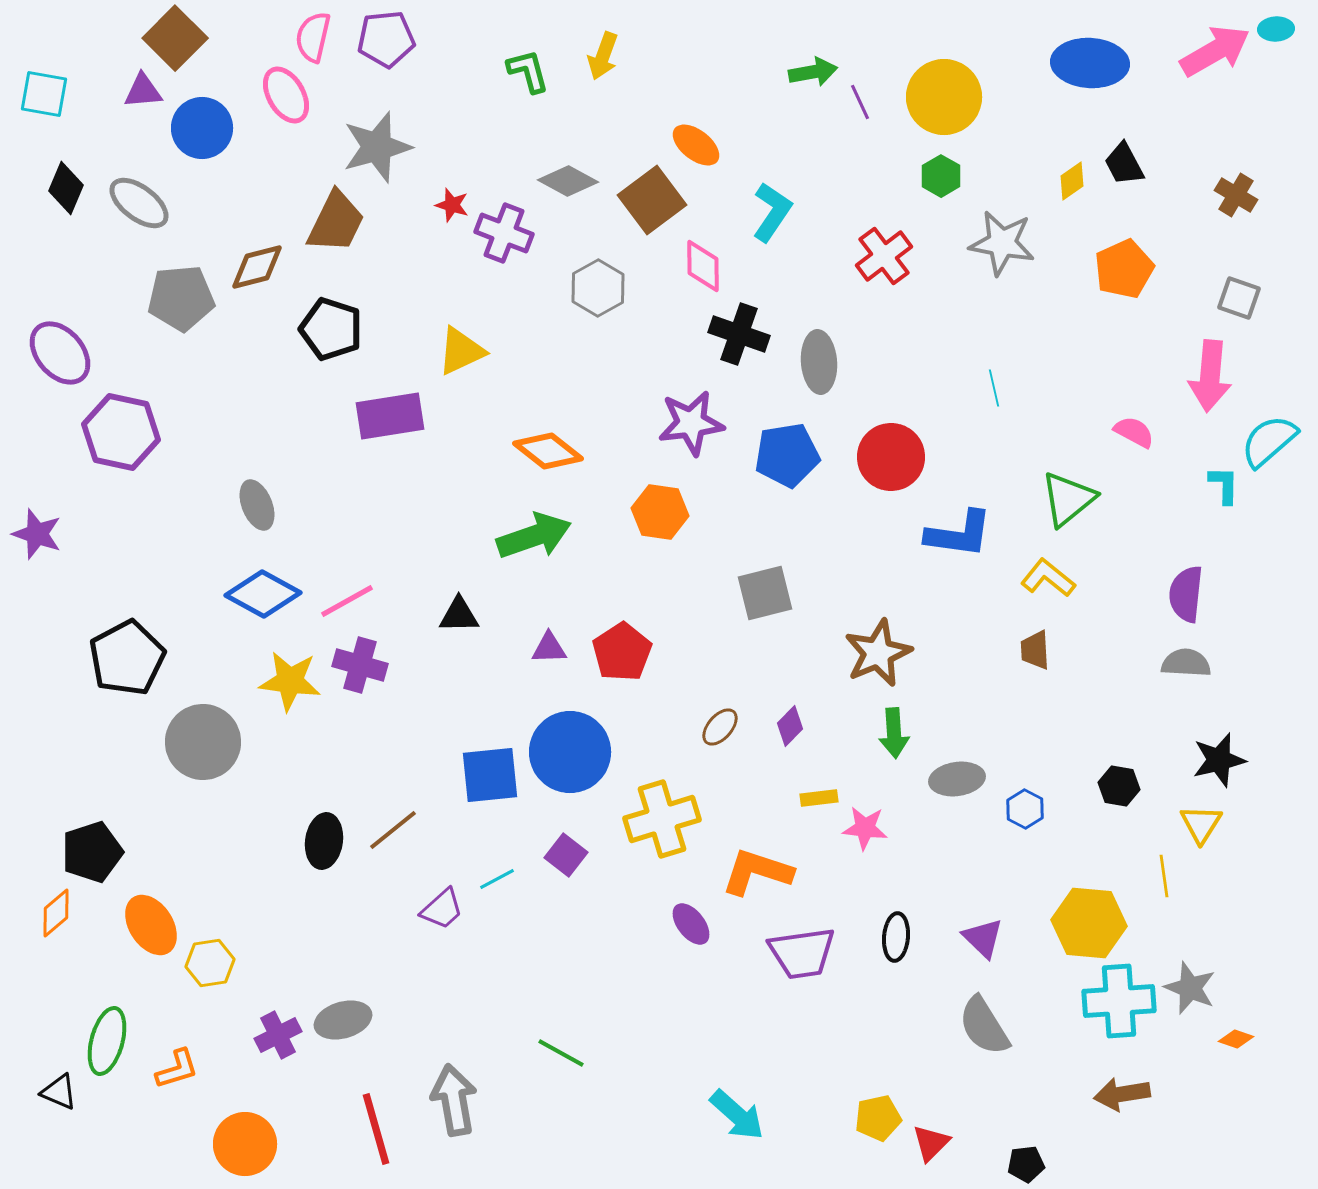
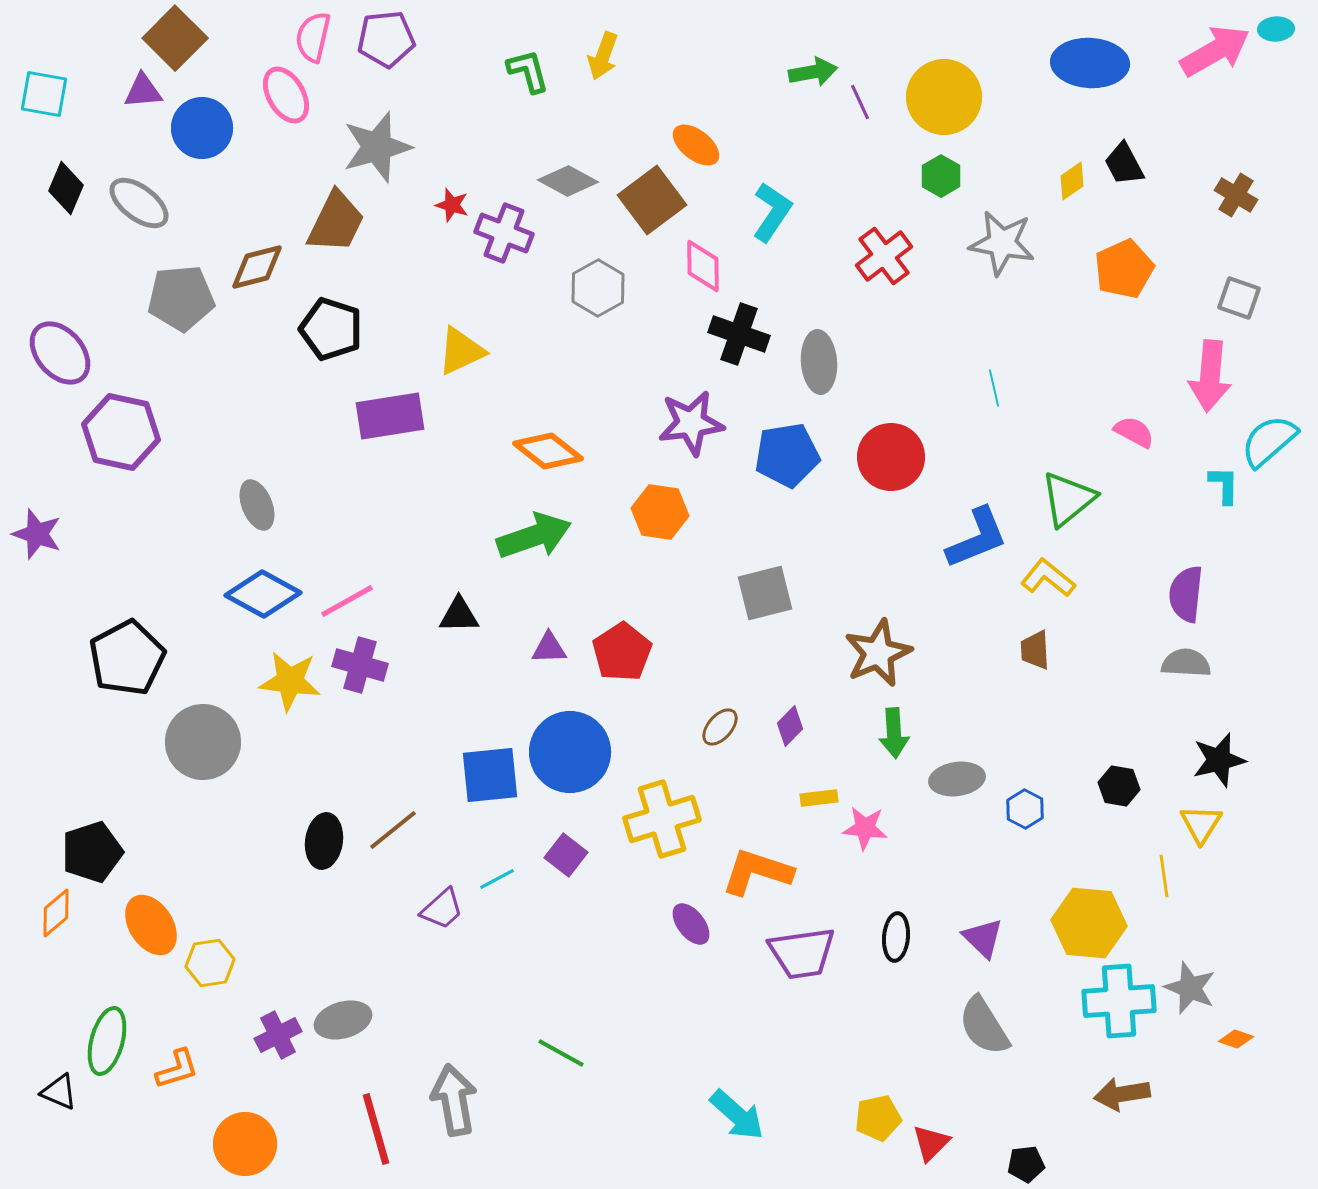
blue L-shape at (959, 534): moved 18 px right, 4 px down; rotated 30 degrees counterclockwise
